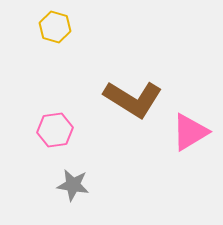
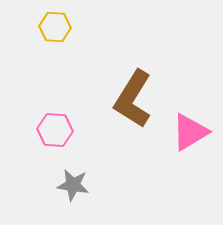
yellow hexagon: rotated 12 degrees counterclockwise
brown L-shape: rotated 90 degrees clockwise
pink hexagon: rotated 12 degrees clockwise
